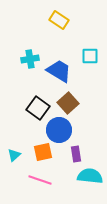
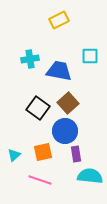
yellow rectangle: rotated 60 degrees counterclockwise
blue trapezoid: rotated 20 degrees counterclockwise
blue circle: moved 6 px right, 1 px down
